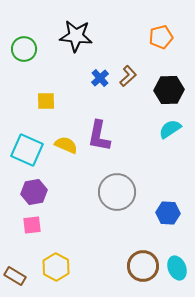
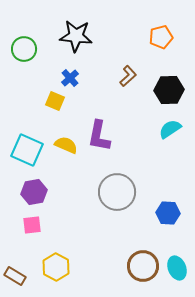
blue cross: moved 30 px left
yellow square: moved 9 px right; rotated 24 degrees clockwise
